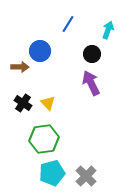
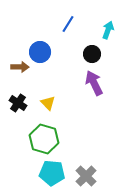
blue circle: moved 1 px down
purple arrow: moved 3 px right
black cross: moved 5 px left
green hexagon: rotated 24 degrees clockwise
cyan pentagon: rotated 20 degrees clockwise
